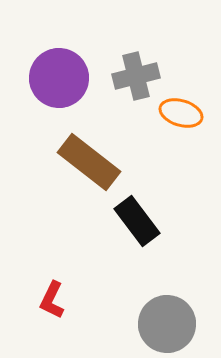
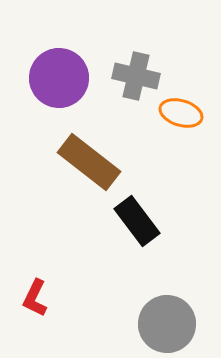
gray cross: rotated 27 degrees clockwise
red L-shape: moved 17 px left, 2 px up
